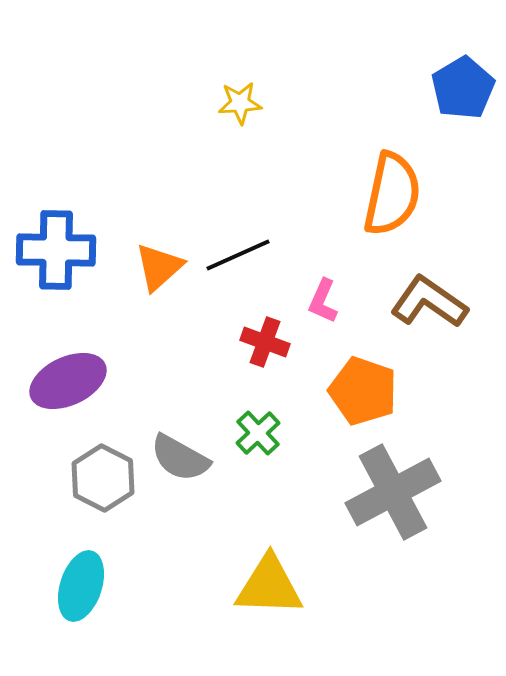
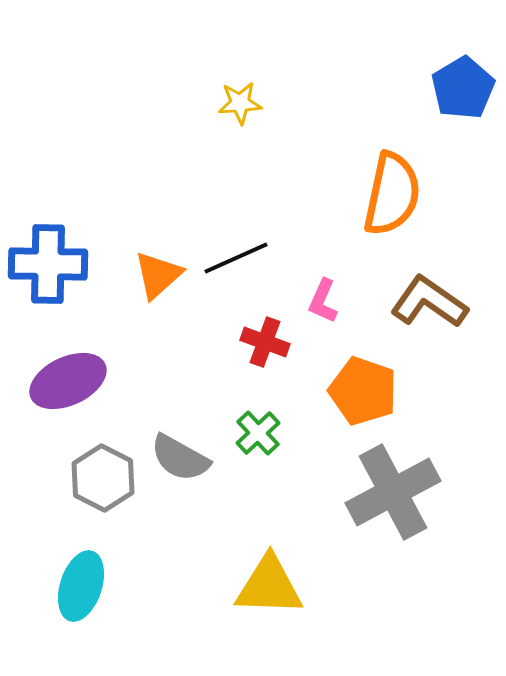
blue cross: moved 8 px left, 14 px down
black line: moved 2 px left, 3 px down
orange triangle: moved 1 px left, 8 px down
